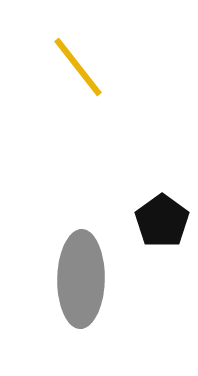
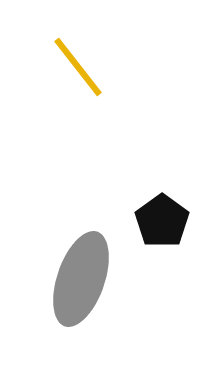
gray ellipse: rotated 18 degrees clockwise
